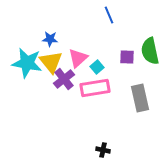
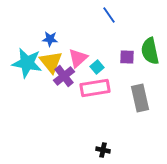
blue line: rotated 12 degrees counterclockwise
purple cross: moved 3 px up
